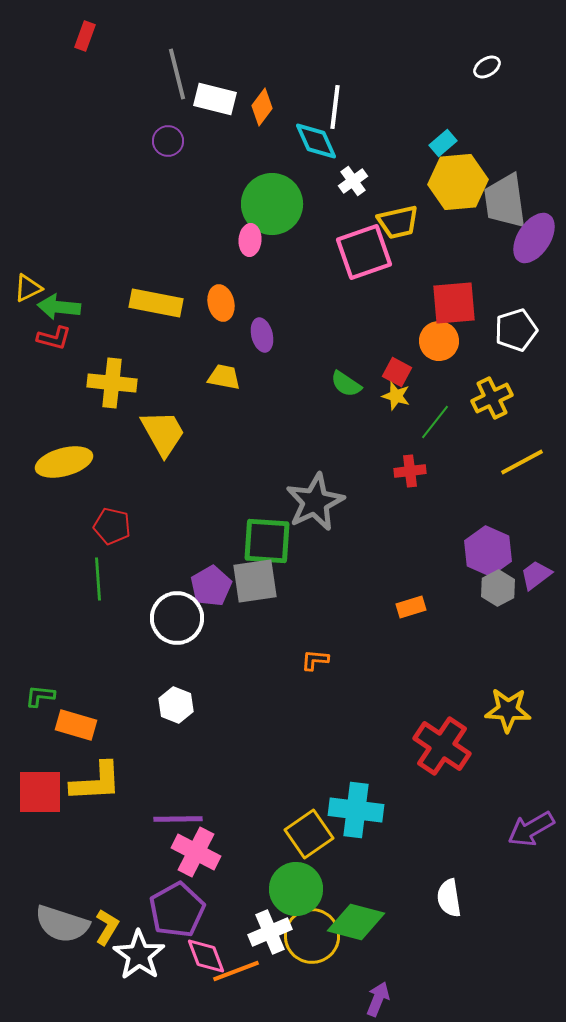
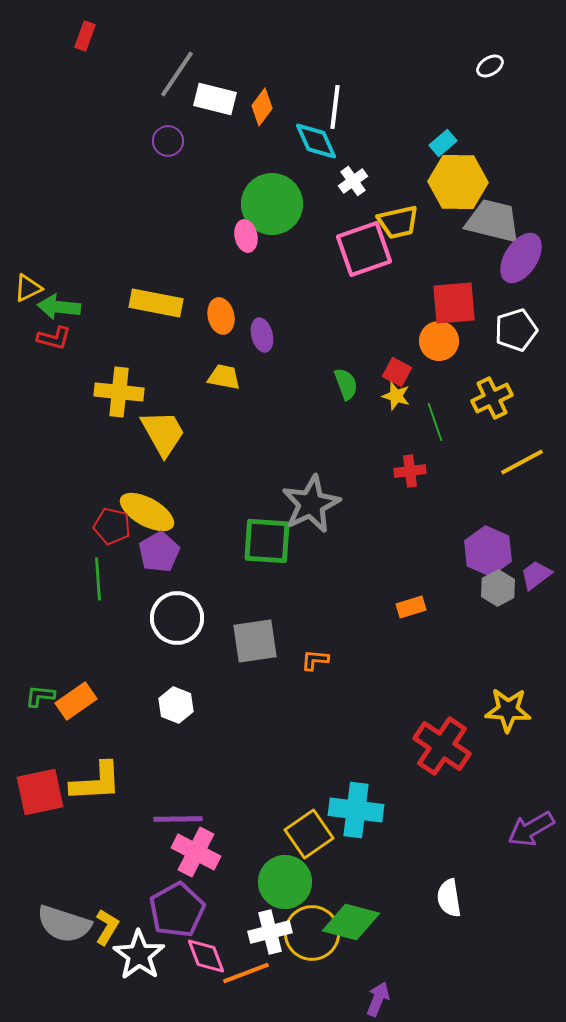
white ellipse at (487, 67): moved 3 px right, 1 px up
gray line at (177, 74): rotated 48 degrees clockwise
yellow hexagon at (458, 182): rotated 6 degrees clockwise
gray trapezoid at (505, 201): moved 12 px left, 20 px down; rotated 112 degrees clockwise
purple ellipse at (534, 238): moved 13 px left, 20 px down
pink ellipse at (250, 240): moved 4 px left, 4 px up; rotated 16 degrees counterclockwise
pink square at (364, 252): moved 3 px up
orange ellipse at (221, 303): moved 13 px down
yellow cross at (112, 383): moved 7 px right, 9 px down
green semicircle at (346, 384): rotated 144 degrees counterclockwise
green line at (435, 422): rotated 57 degrees counterclockwise
yellow ellipse at (64, 462): moved 83 px right, 50 px down; rotated 44 degrees clockwise
gray star at (315, 502): moved 4 px left, 2 px down
gray square at (255, 581): moved 60 px down
purple pentagon at (211, 586): moved 52 px left, 34 px up
orange rectangle at (76, 725): moved 24 px up; rotated 51 degrees counterclockwise
red square at (40, 792): rotated 12 degrees counterclockwise
green circle at (296, 889): moved 11 px left, 7 px up
green diamond at (356, 922): moved 5 px left
gray semicircle at (62, 924): moved 2 px right
white cross at (270, 932): rotated 9 degrees clockwise
yellow circle at (312, 936): moved 3 px up
orange line at (236, 971): moved 10 px right, 2 px down
